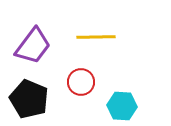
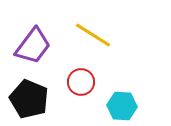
yellow line: moved 3 px left, 2 px up; rotated 33 degrees clockwise
